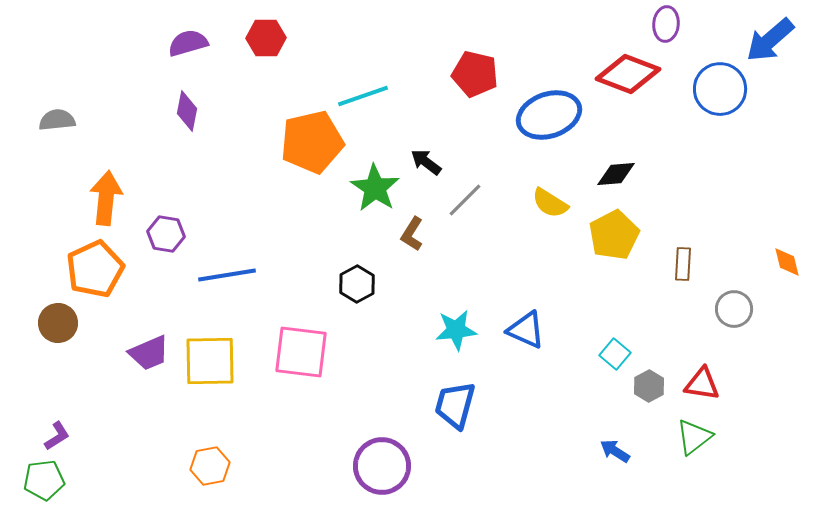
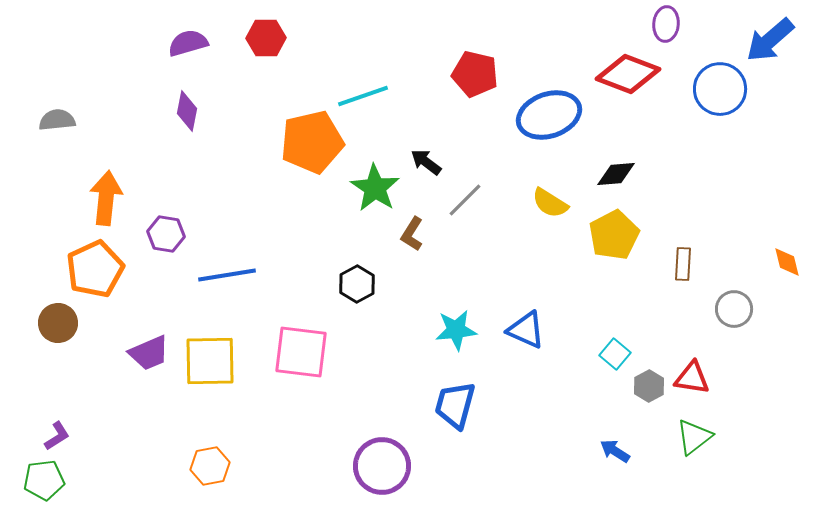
red triangle at (702, 384): moved 10 px left, 6 px up
